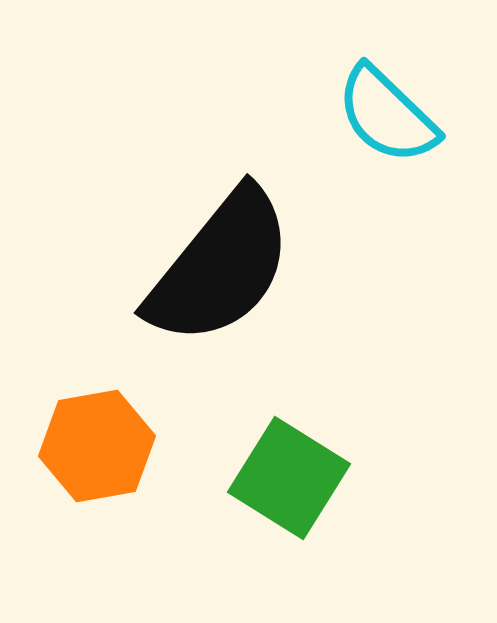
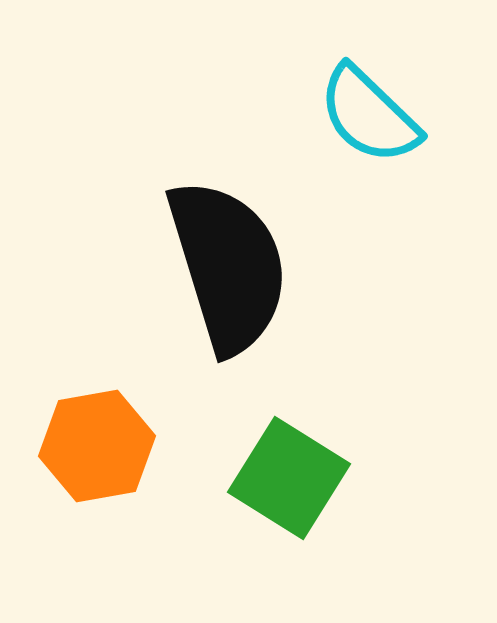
cyan semicircle: moved 18 px left
black semicircle: moved 8 px right, 1 px up; rotated 56 degrees counterclockwise
